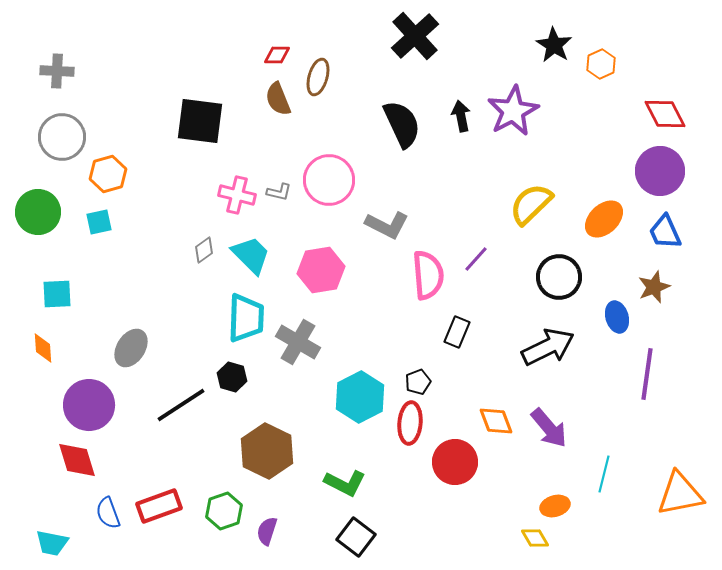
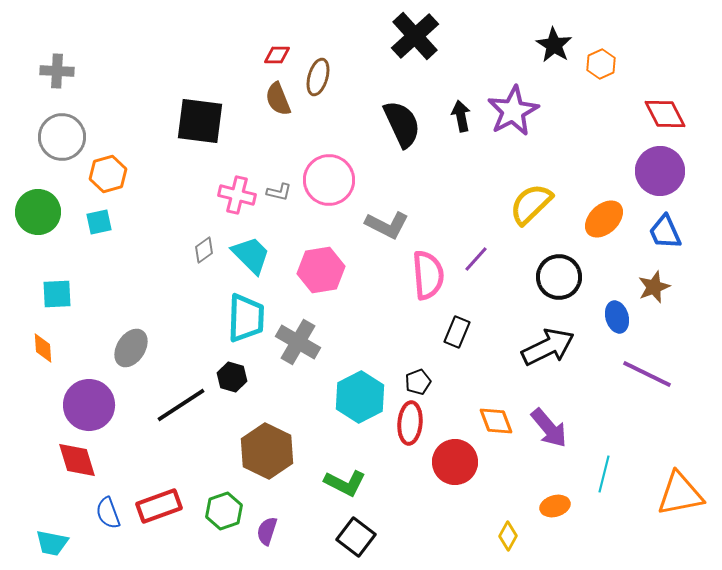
purple line at (647, 374): rotated 72 degrees counterclockwise
yellow diamond at (535, 538): moved 27 px left, 2 px up; rotated 60 degrees clockwise
